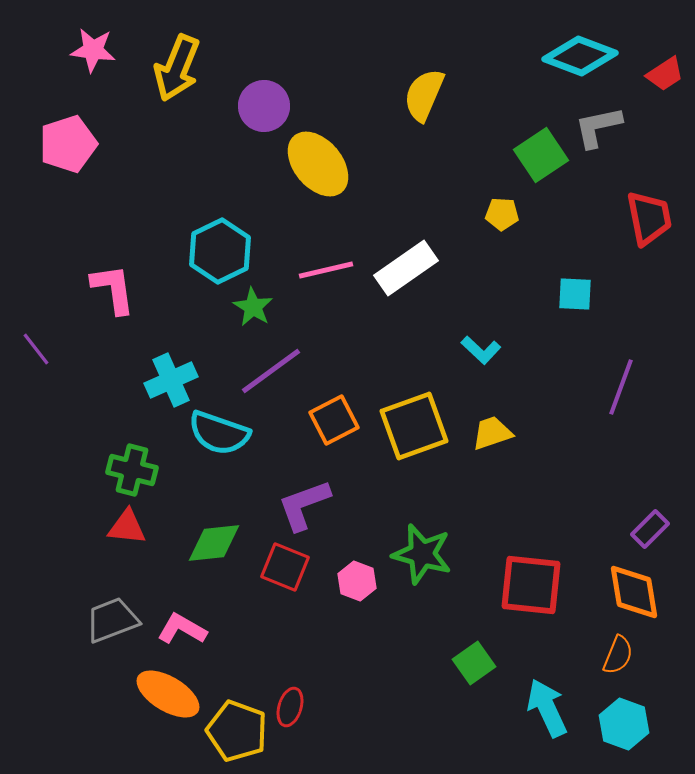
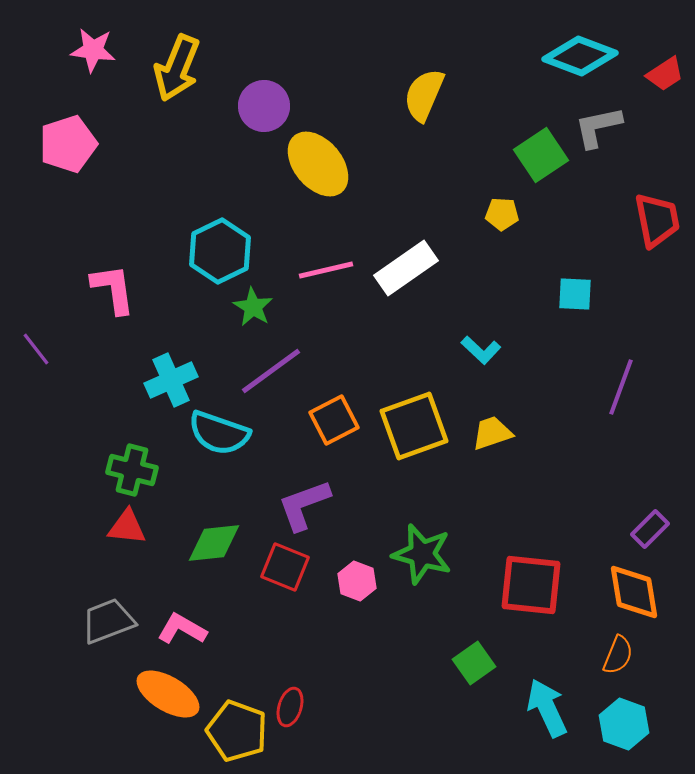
red trapezoid at (649, 218): moved 8 px right, 2 px down
gray trapezoid at (112, 620): moved 4 px left, 1 px down
